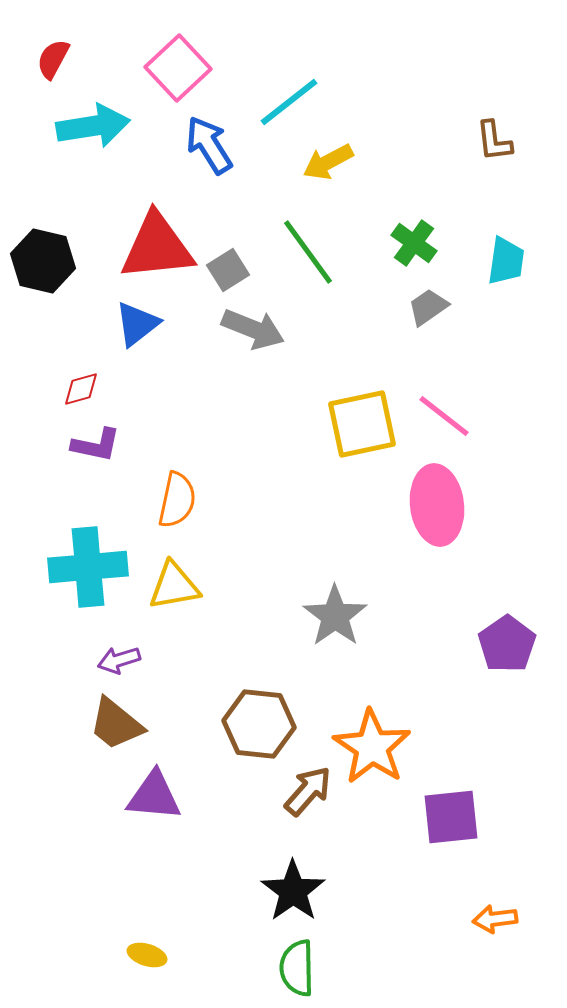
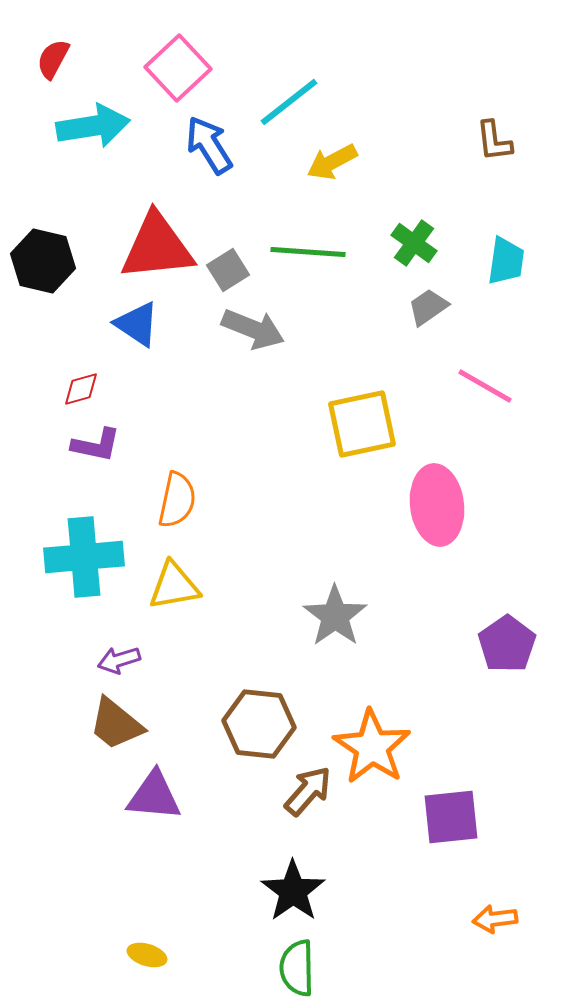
yellow arrow: moved 4 px right
green line: rotated 50 degrees counterclockwise
blue triangle: rotated 48 degrees counterclockwise
pink line: moved 41 px right, 30 px up; rotated 8 degrees counterclockwise
cyan cross: moved 4 px left, 10 px up
